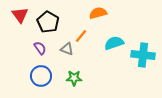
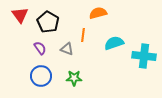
orange line: moved 2 px right, 1 px up; rotated 32 degrees counterclockwise
cyan cross: moved 1 px right, 1 px down
